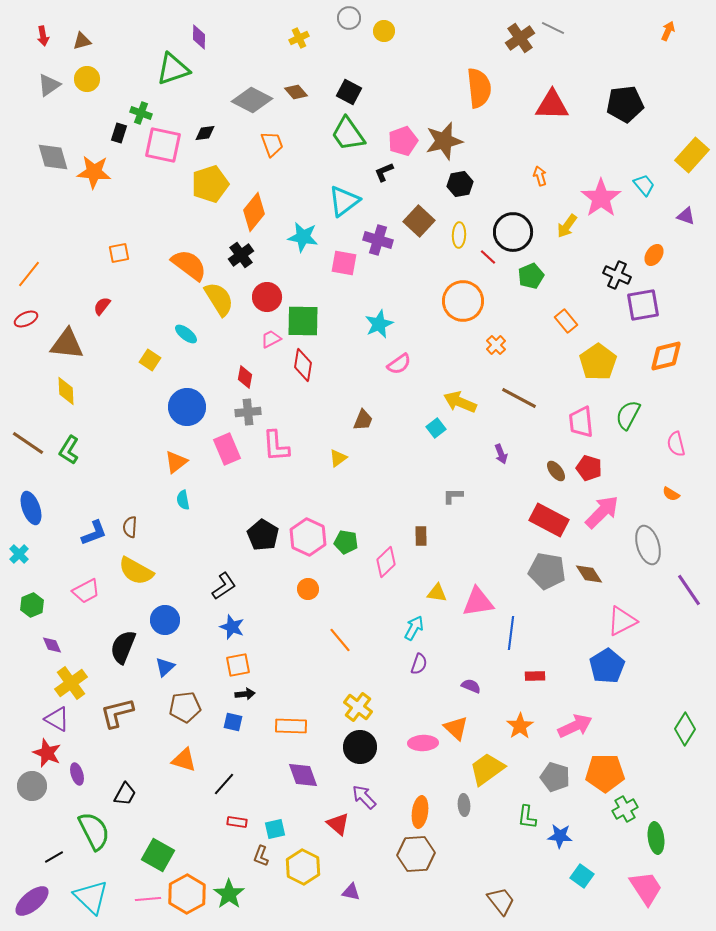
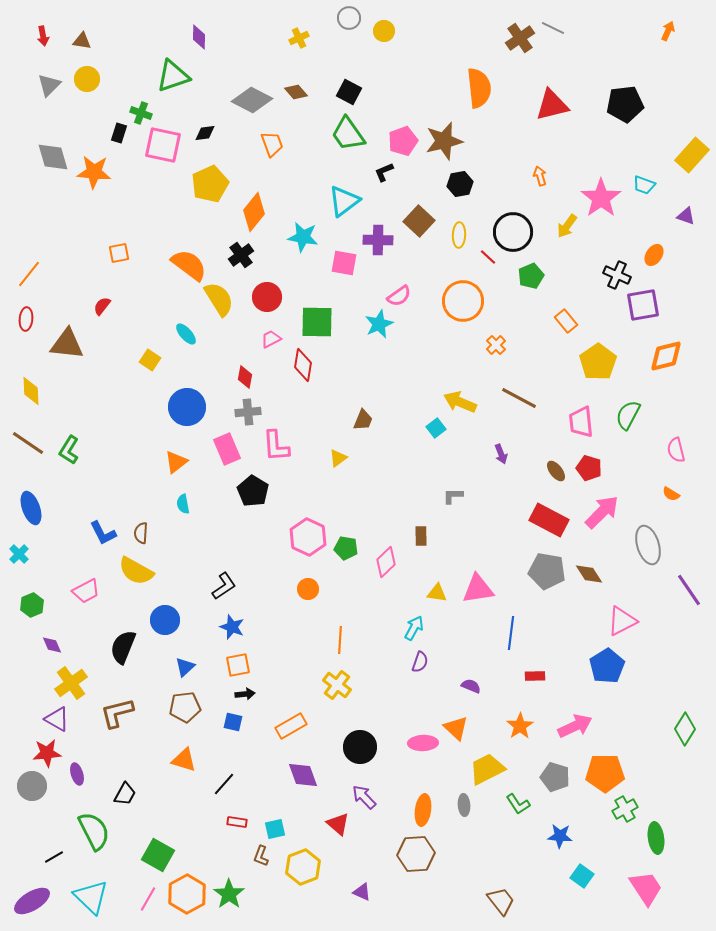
brown triangle at (82, 41): rotated 24 degrees clockwise
green triangle at (173, 69): moved 7 px down
gray triangle at (49, 85): rotated 10 degrees counterclockwise
red triangle at (552, 105): rotated 15 degrees counterclockwise
yellow pentagon at (210, 184): rotated 6 degrees counterclockwise
cyan trapezoid at (644, 185): rotated 150 degrees clockwise
purple cross at (378, 240): rotated 16 degrees counterclockwise
red ellipse at (26, 319): rotated 60 degrees counterclockwise
green square at (303, 321): moved 14 px right, 1 px down
cyan ellipse at (186, 334): rotated 10 degrees clockwise
pink semicircle at (399, 364): moved 68 px up
yellow diamond at (66, 391): moved 35 px left
pink semicircle at (676, 444): moved 6 px down
cyan semicircle at (183, 500): moved 4 px down
brown semicircle at (130, 527): moved 11 px right, 6 px down
blue L-shape at (94, 533): moved 9 px right; rotated 84 degrees clockwise
black pentagon at (263, 535): moved 10 px left, 44 px up
green pentagon at (346, 542): moved 6 px down
pink triangle at (478, 602): moved 13 px up
orange line at (340, 640): rotated 44 degrees clockwise
purple semicircle at (419, 664): moved 1 px right, 2 px up
blue triangle at (165, 667): moved 20 px right
yellow cross at (358, 707): moved 21 px left, 22 px up
orange rectangle at (291, 726): rotated 32 degrees counterclockwise
red star at (47, 753): rotated 28 degrees counterclockwise
yellow trapezoid at (487, 769): rotated 9 degrees clockwise
orange ellipse at (420, 812): moved 3 px right, 2 px up
green L-shape at (527, 817): moved 9 px left, 13 px up; rotated 40 degrees counterclockwise
yellow hexagon at (303, 867): rotated 12 degrees clockwise
purple triangle at (351, 892): moved 11 px right; rotated 12 degrees clockwise
pink line at (148, 899): rotated 55 degrees counterclockwise
purple ellipse at (32, 901): rotated 9 degrees clockwise
